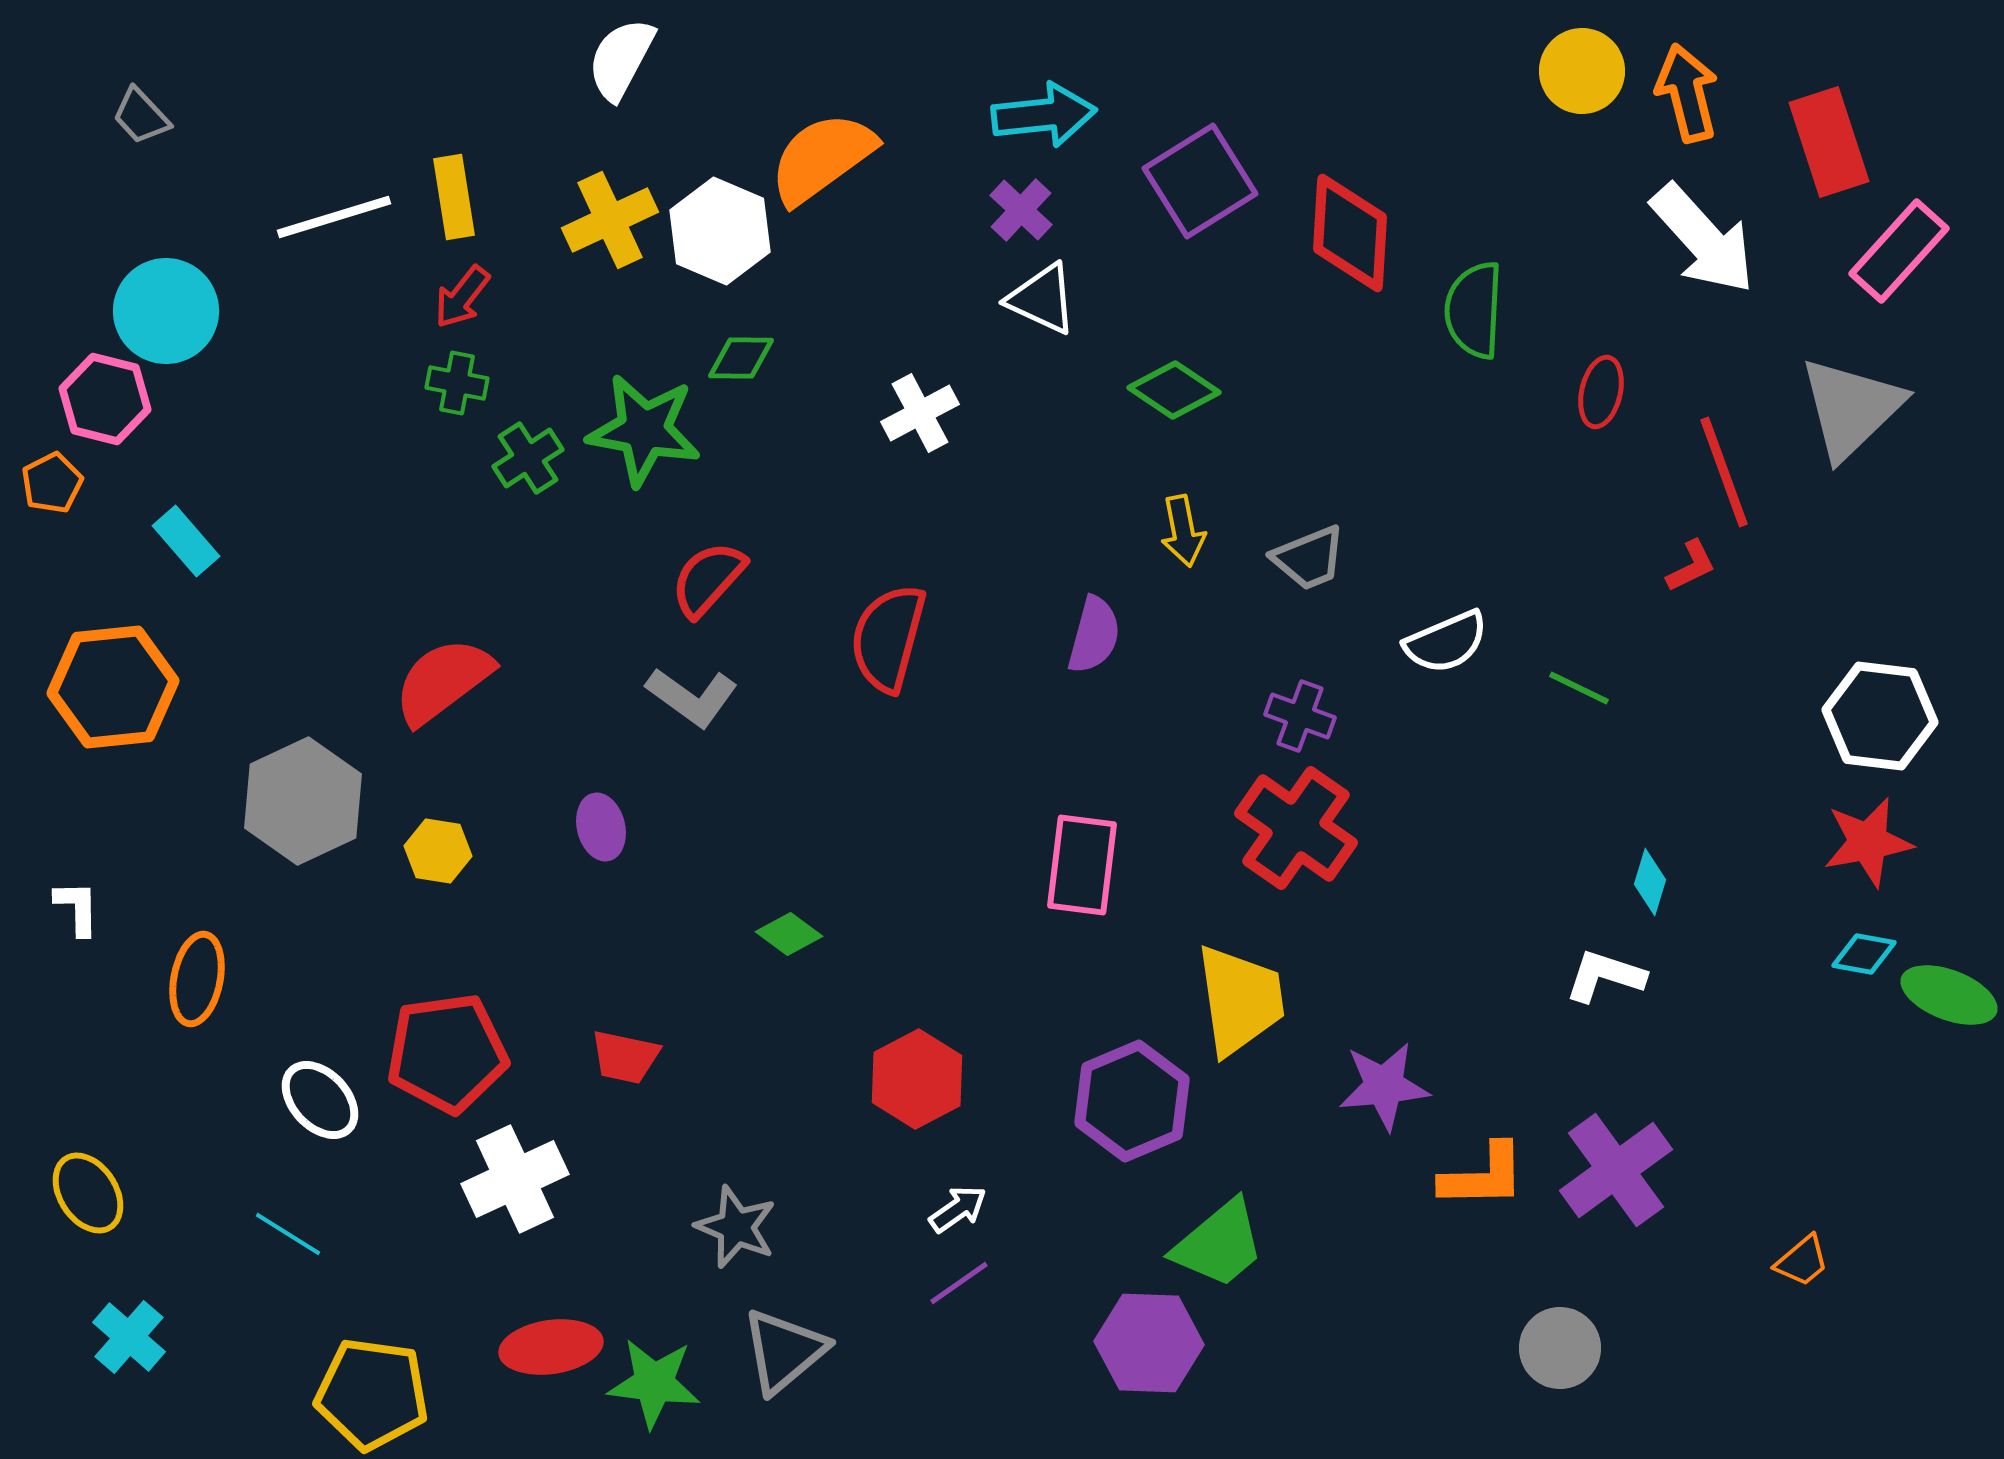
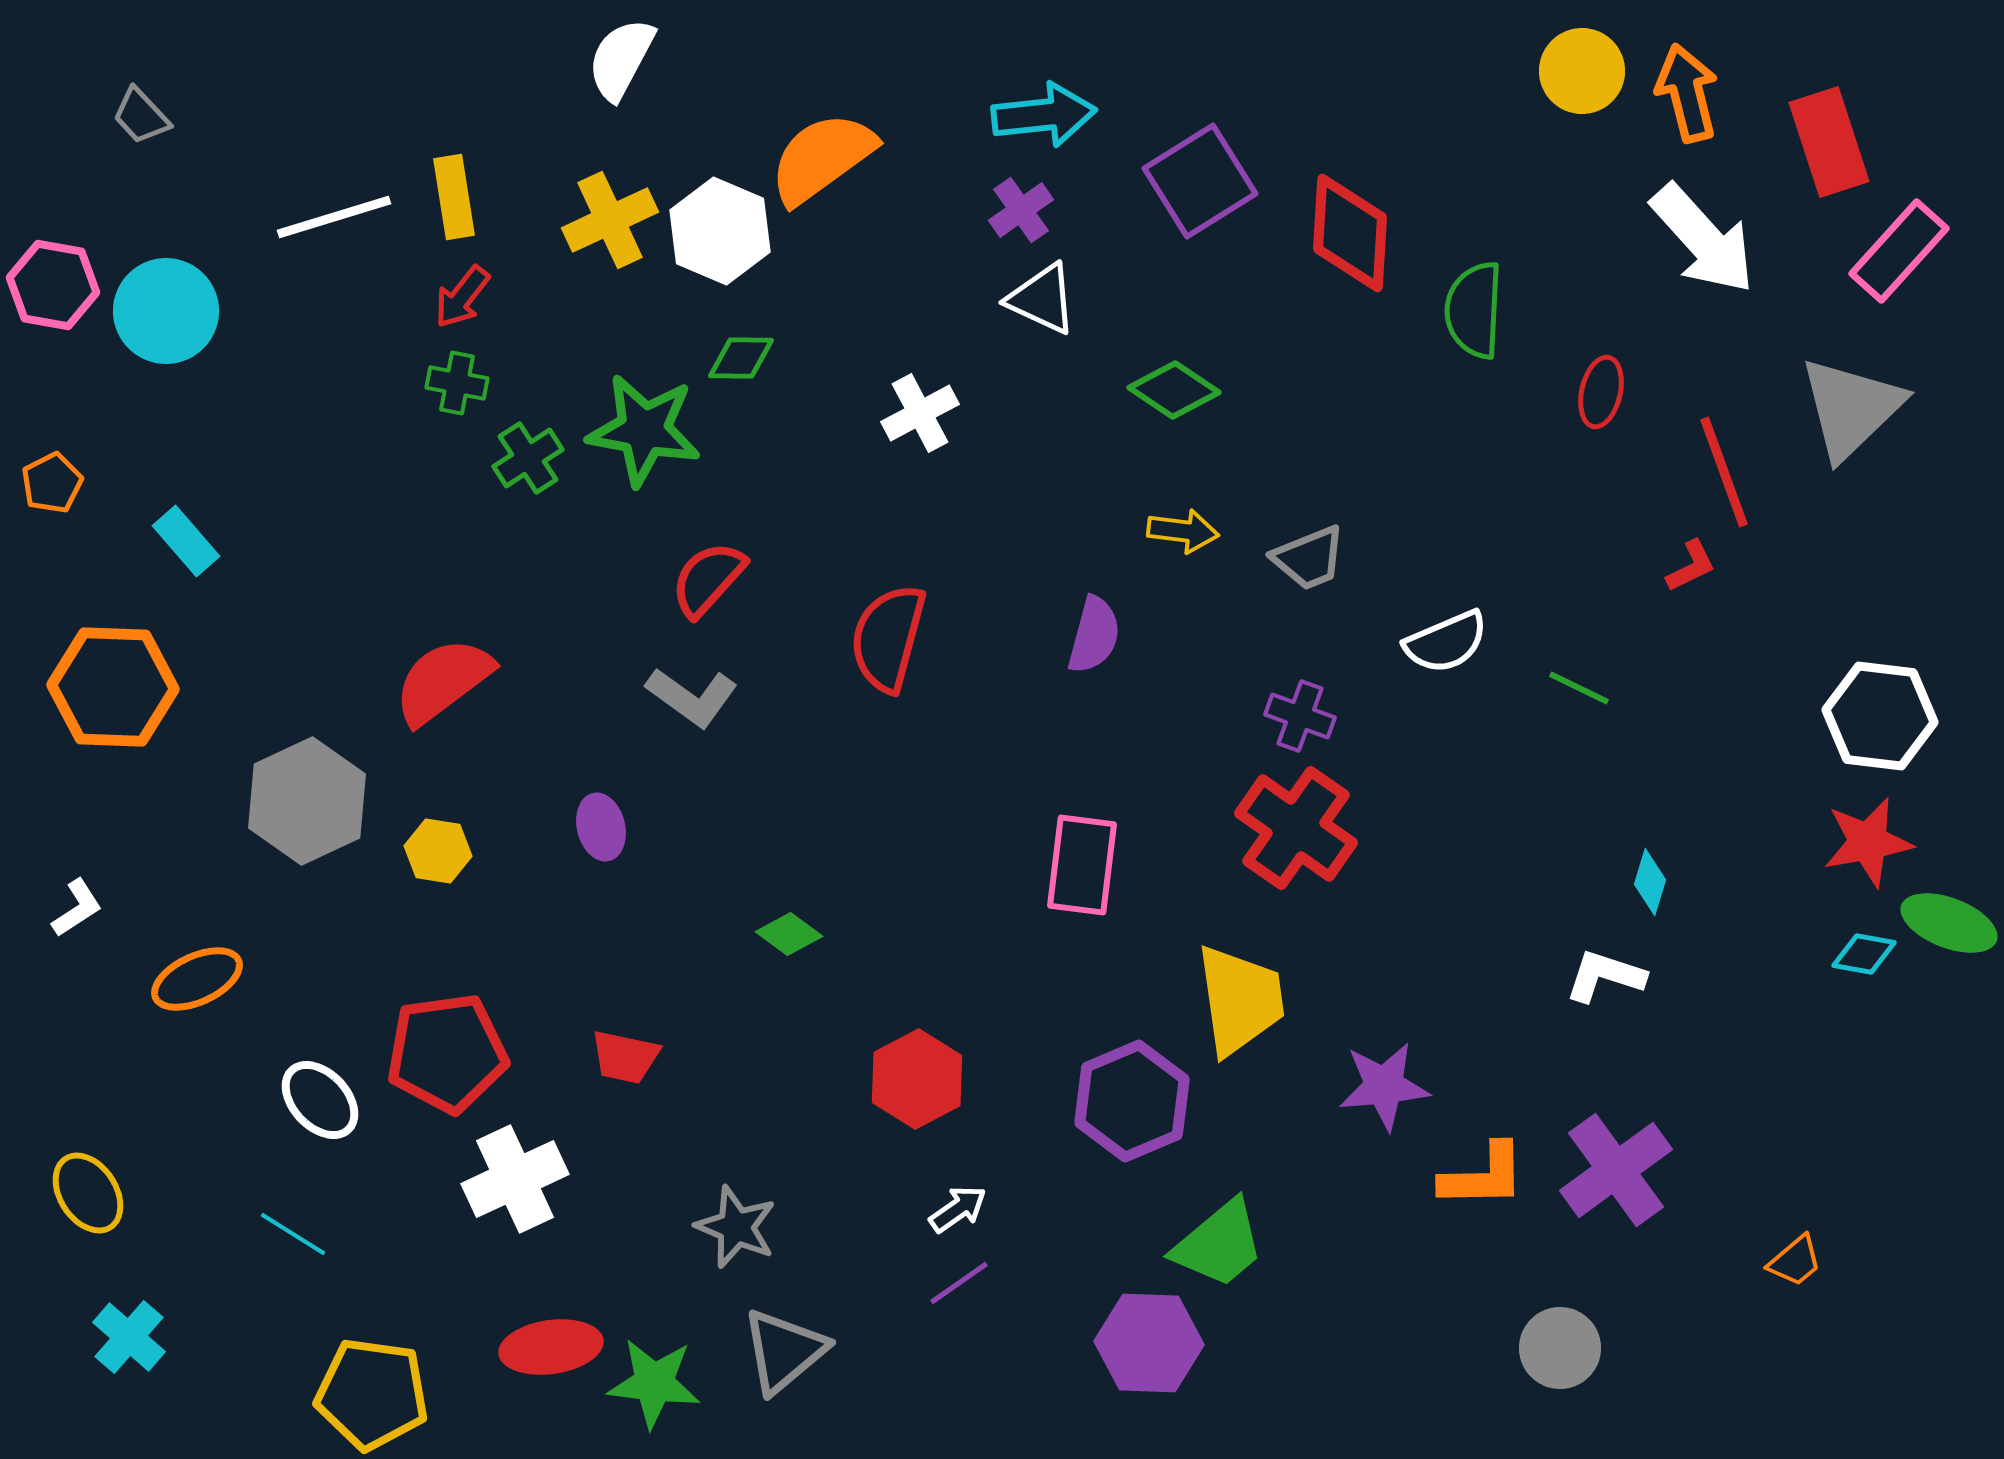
purple cross at (1021, 210): rotated 12 degrees clockwise
pink hexagon at (105, 399): moved 52 px left, 114 px up; rotated 4 degrees counterclockwise
yellow arrow at (1183, 531): rotated 72 degrees counterclockwise
orange hexagon at (113, 687): rotated 8 degrees clockwise
gray hexagon at (303, 801): moved 4 px right
white L-shape at (77, 908): rotated 58 degrees clockwise
orange ellipse at (197, 979): rotated 54 degrees clockwise
green ellipse at (1949, 995): moved 72 px up
cyan line at (288, 1234): moved 5 px right
orange trapezoid at (1802, 1261): moved 7 px left
